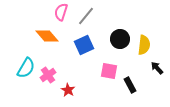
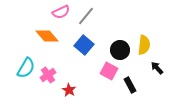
pink semicircle: rotated 132 degrees counterclockwise
black circle: moved 11 px down
blue square: rotated 24 degrees counterclockwise
pink square: rotated 18 degrees clockwise
red star: moved 1 px right
